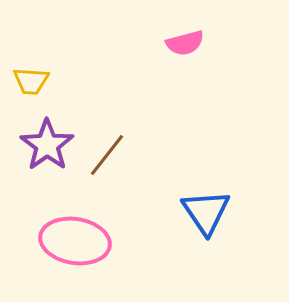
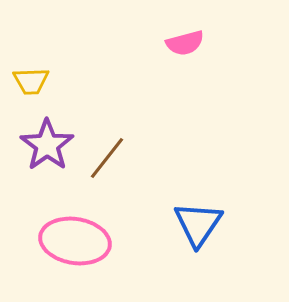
yellow trapezoid: rotated 6 degrees counterclockwise
brown line: moved 3 px down
blue triangle: moved 8 px left, 12 px down; rotated 8 degrees clockwise
